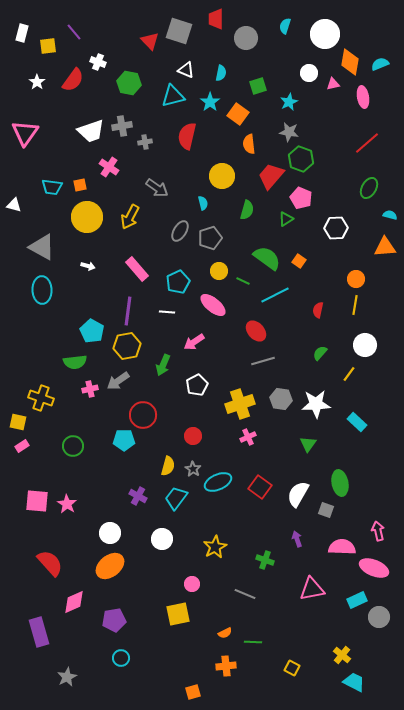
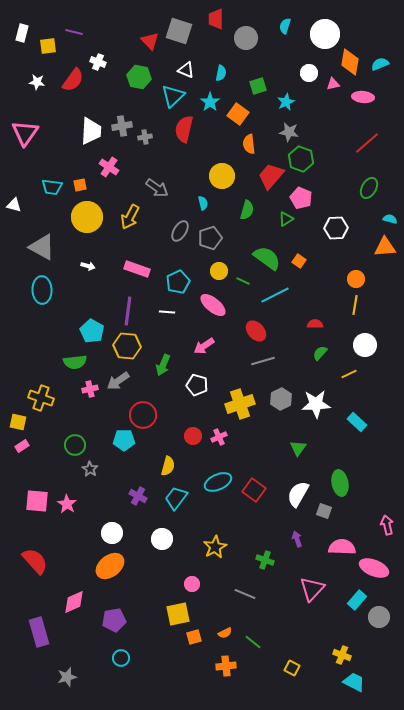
purple line at (74, 32): rotated 36 degrees counterclockwise
white star at (37, 82): rotated 28 degrees counterclockwise
green hexagon at (129, 83): moved 10 px right, 6 px up
cyan triangle at (173, 96): rotated 30 degrees counterclockwise
pink ellipse at (363, 97): rotated 75 degrees counterclockwise
cyan star at (289, 102): moved 3 px left
white trapezoid at (91, 131): rotated 68 degrees counterclockwise
red semicircle at (187, 136): moved 3 px left, 7 px up
gray cross at (145, 142): moved 5 px up
cyan semicircle at (390, 215): moved 4 px down
pink rectangle at (137, 269): rotated 30 degrees counterclockwise
red semicircle at (318, 310): moved 3 px left, 14 px down; rotated 77 degrees clockwise
pink arrow at (194, 342): moved 10 px right, 4 px down
yellow hexagon at (127, 346): rotated 16 degrees clockwise
yellow line at (349, 374): rotated 28 degrees clockwise
white pentagon at (197, 385): rotated 30 degrees counterclockwise
gray hexagon at (281, 399): rotated 25 degrees clockwise
pink cross at (248, 437): moved 29 px left
green triangle at (308, 444): moved 10 px left, 4 px down
green circle at (73, 446): moved 2 px right, 1 px up
gray star at (193, 469): moved 103 px left
red square at (260, 487): moved 6 px left, 3 px down
gray square at (326, 510): moved 2 px left, 1 px down
pink arrow at (378, 531): moved 9 px right, 6 px up
white circle at (110, 533): moved 2 px right
red semicircle at (50, 563): moved 15 px left, 2 px up
pink triangle at (312, 589): rotated 36 degrees counterclockwise
cyan rectangle at (357, 600): rotated 24 degrees counterclockwise
green line at (253, 642): rotated 36 degrees clockwise
yellow cross at (342, 655): rotated 18 degrees counterclockwise
gray star at (67, 677): rotated 12 degrees clockwise
orange square at (193, 692): moved 1 px right, 55 px up
